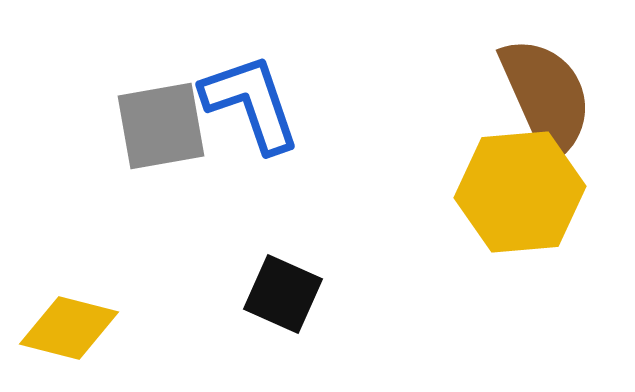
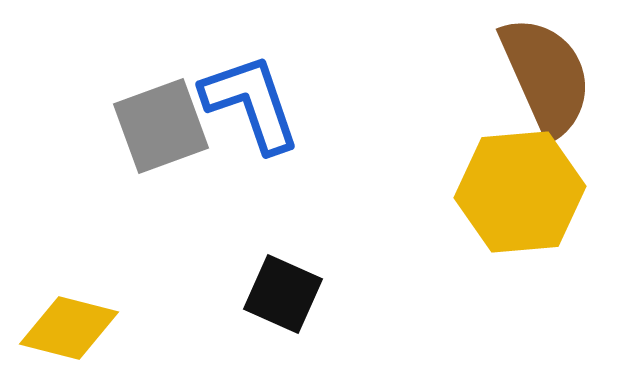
brown semicircle: moved 21 px up
gray square: rotated 10 degrees counterclockwise
